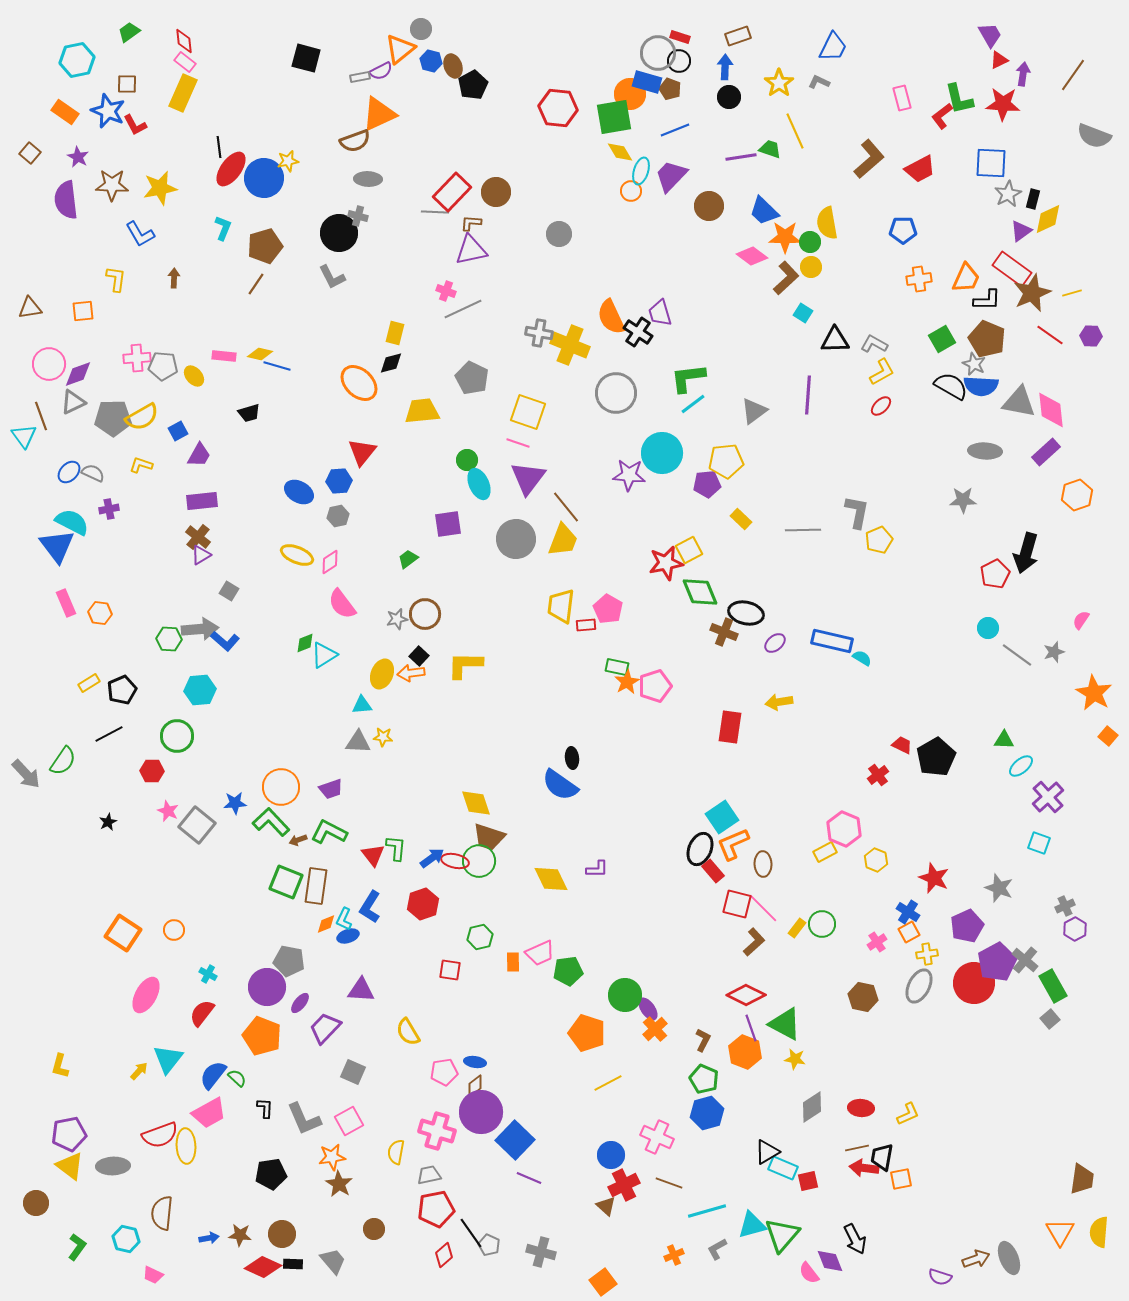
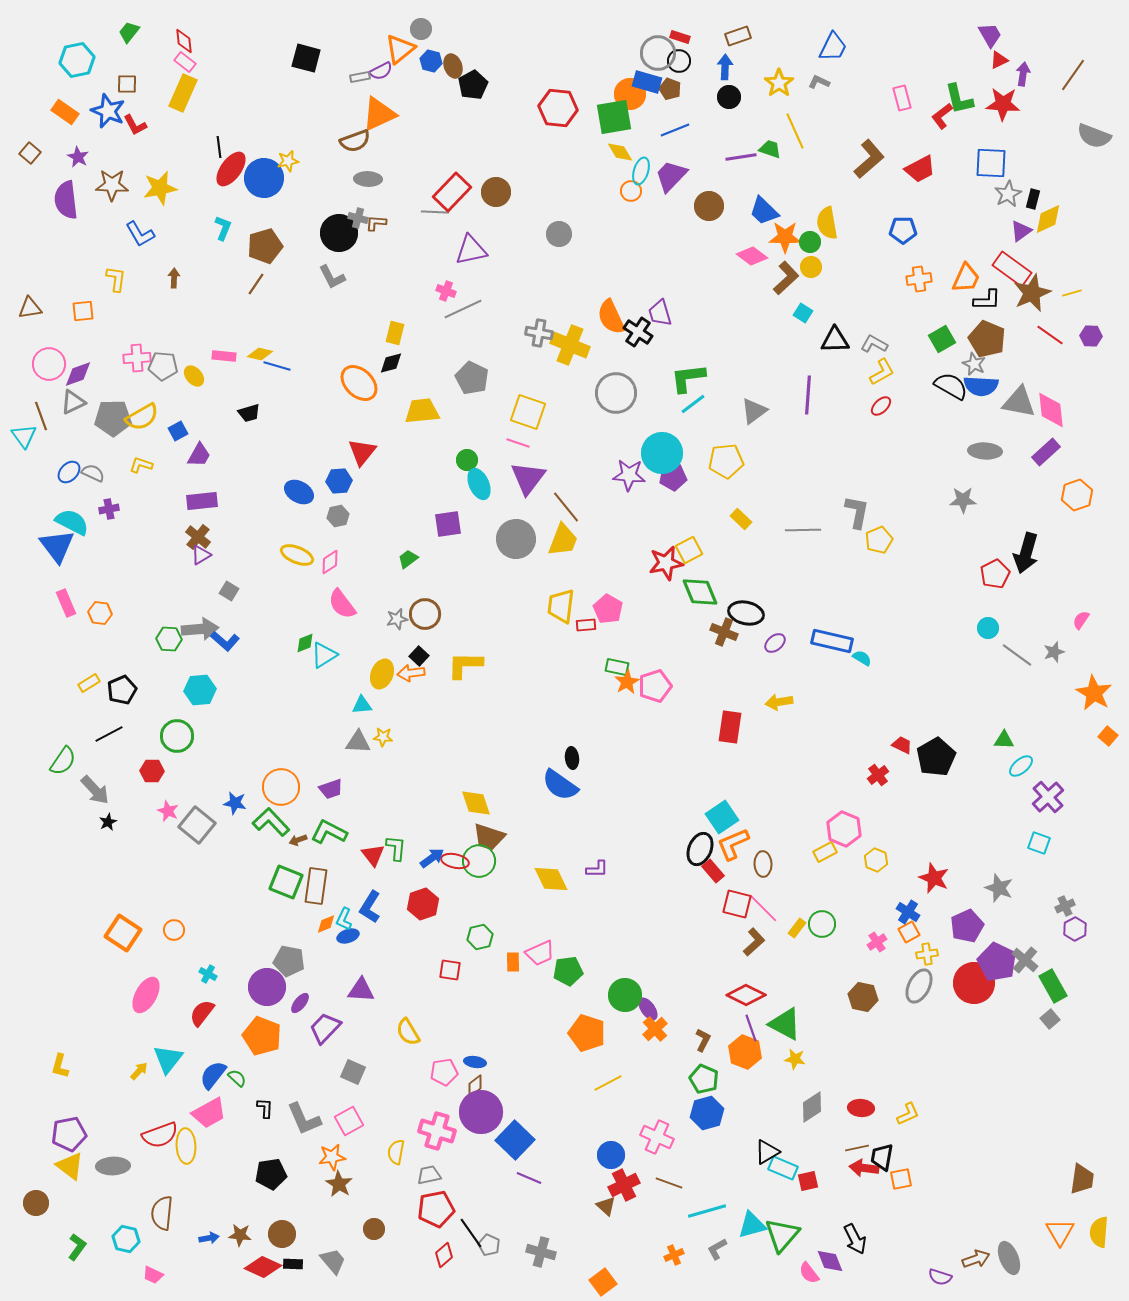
green trapezoid at (129, 32): rotated 15 degrees counterclockwise
gray cross at (358, 216): moved 2 px down
brown L-shape at (471, 223): moved 95 px left
purple pentagon at (707, 484): moved 34 px left, 7 px up
gray arrow at (26, 774): moved 69 px right, 16 px down
blue star at (235, 803): rotated 15 degrees clockwise
purple pentagon at (997, 962): rotated 18 degrees counterclockwise
